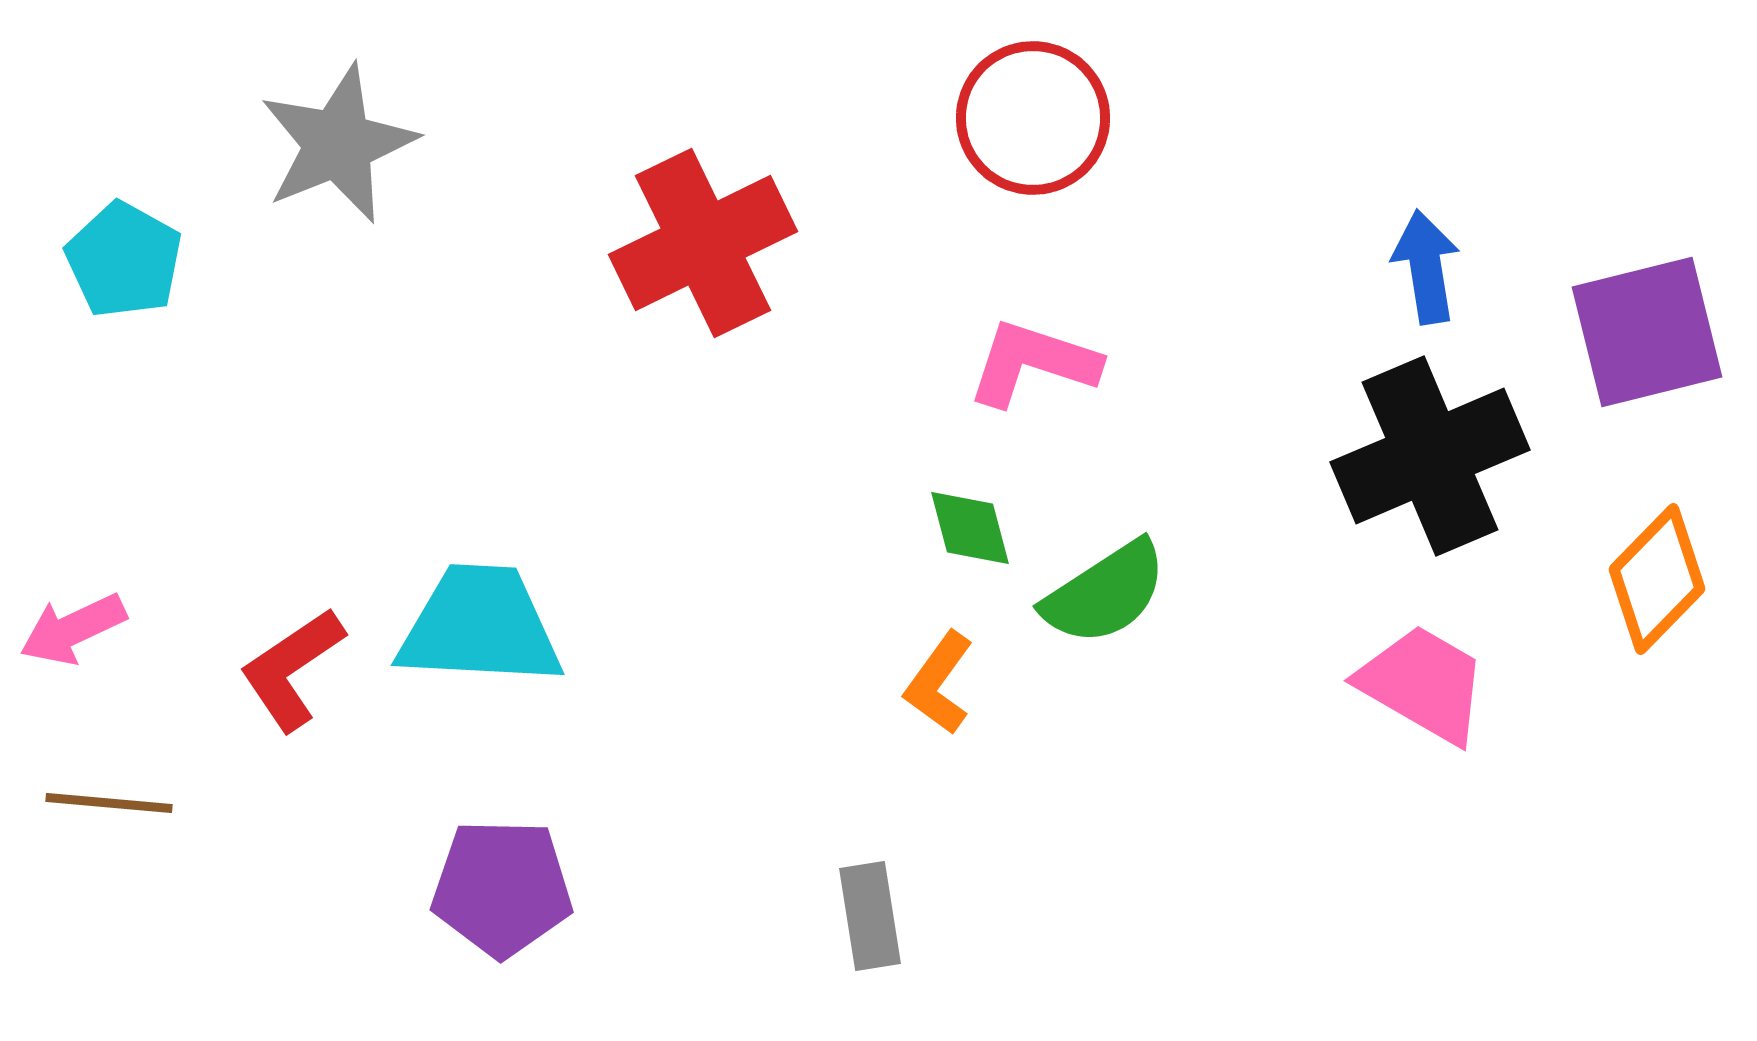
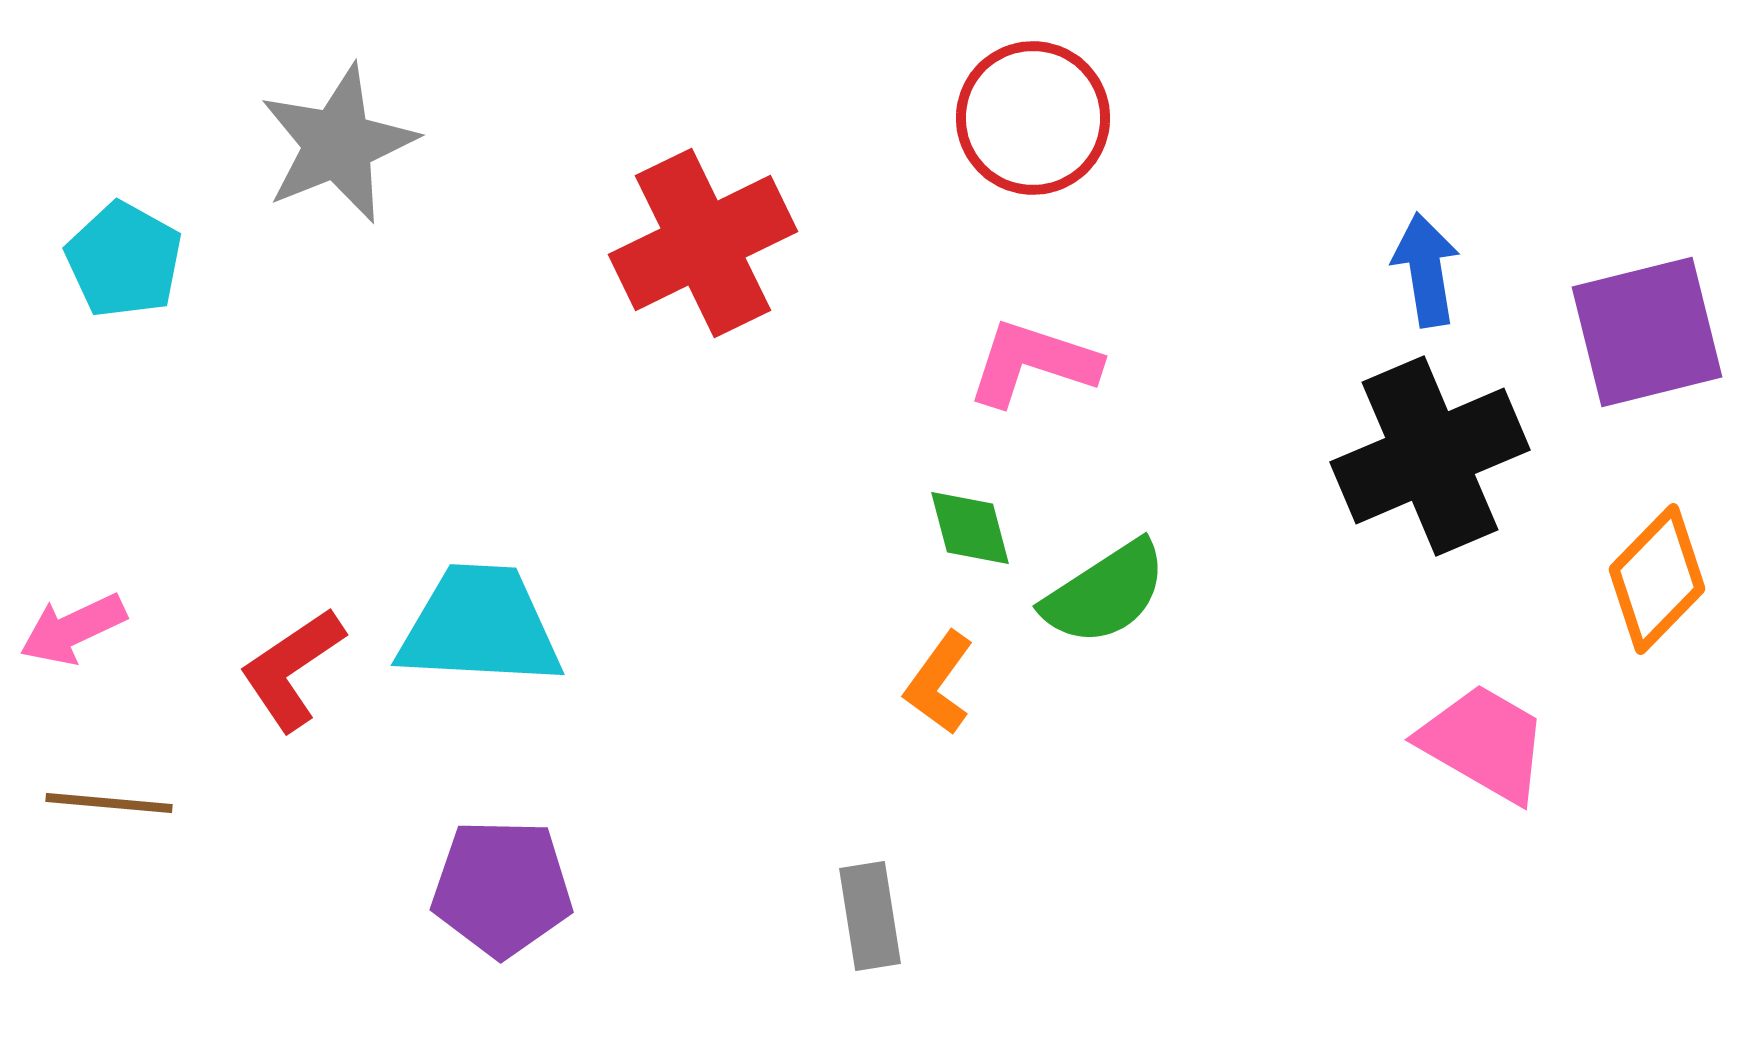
blue arrow: moved 3 px down
pink trapezoid: moved 61 px right, 59 px down
